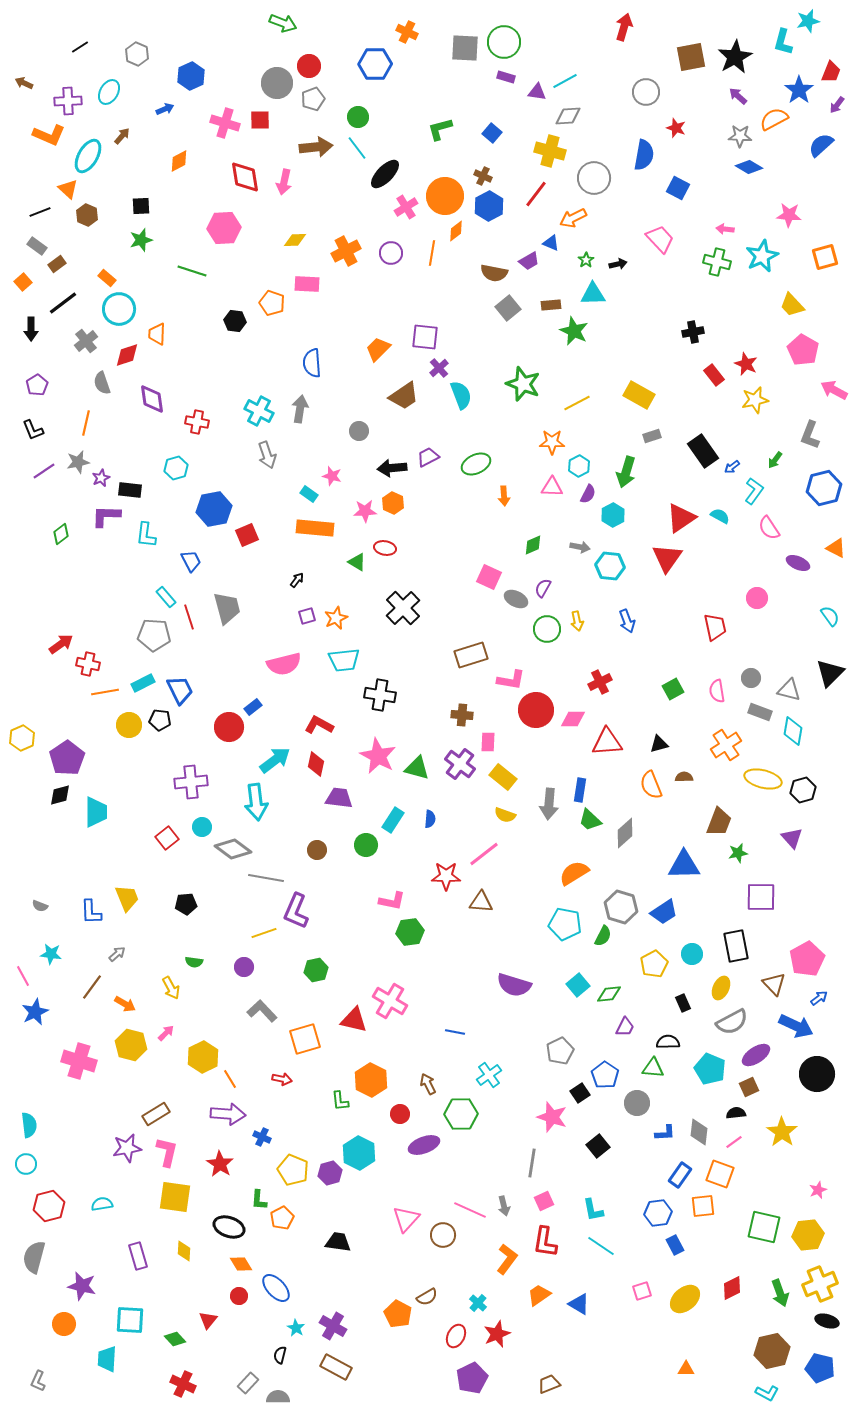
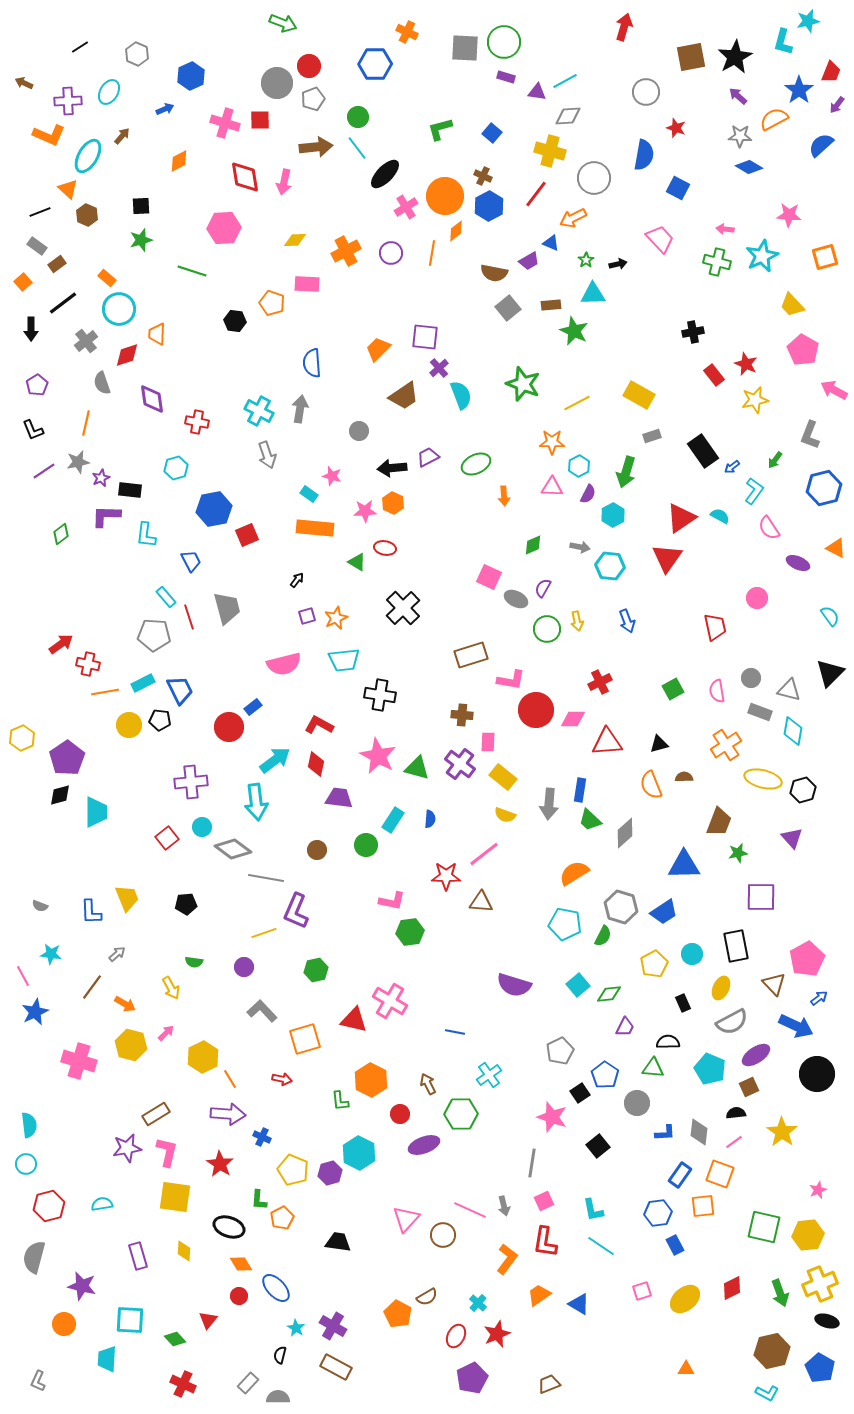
blue pentagon at (820, 1368): rotated 16 degrees clockwise
